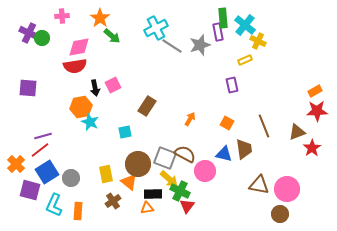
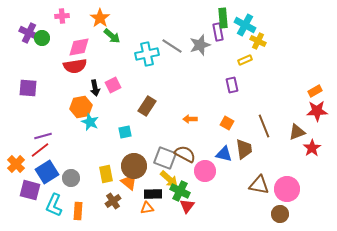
cyan cross at (245, 25): rotated 10 degrees counterclockwise
cyan cross at (156, 28): moved 9 px left, 26 px down; rotated 15 degrees clockwise
orange arrow at (190, 119): rotated 120 degrees counterclockwise
brown circle at (138, 164): moved 4 px left, 2 px down
